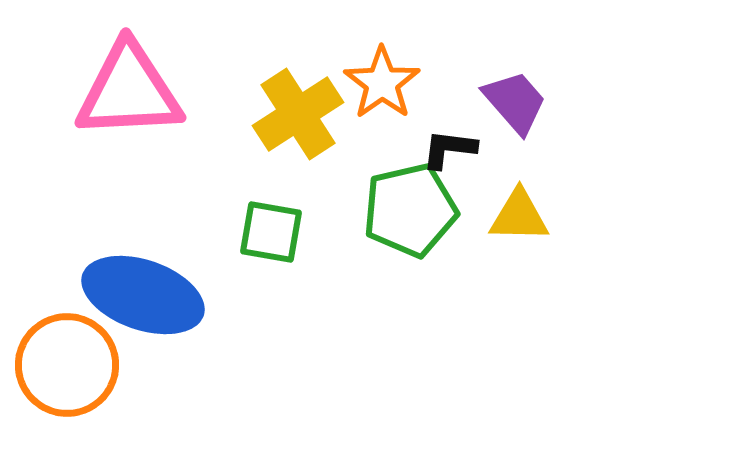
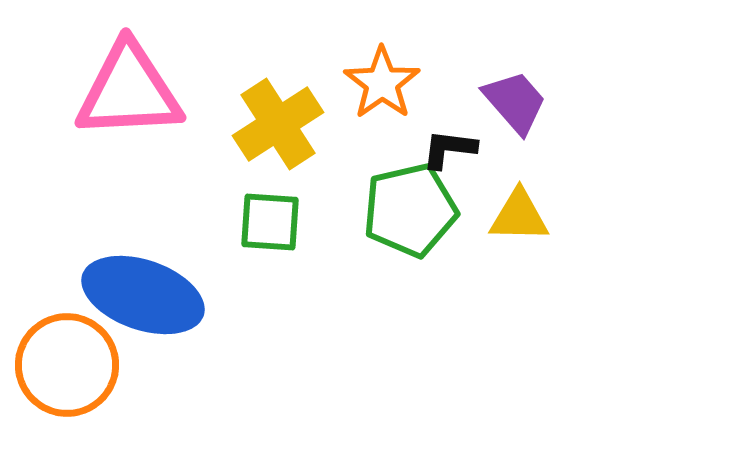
yellow cross: moved 20 px left, 10 px down
green square: moved 1 px left, 10 px up; rotated 6 degrees counterclockwise
